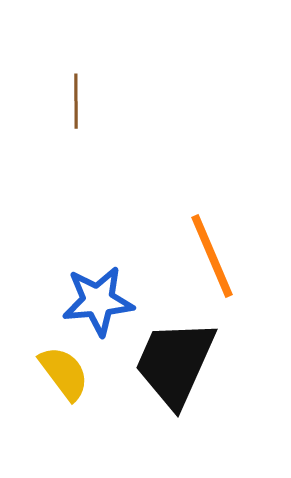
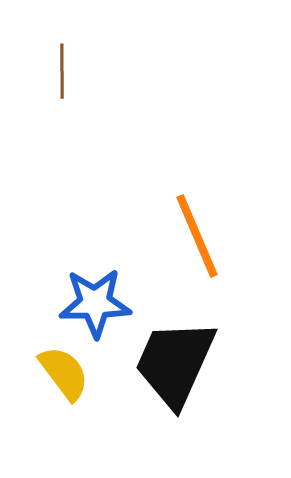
brown line: moved 14 px left, 30 px up
orange line: moved 15 px left, 20 px up
blue star: moved 3 px left, 2 px down; rotated 4 degrees clockwise
